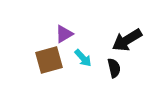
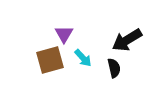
purple triangle: rotated 30 degrees counterclockwise
brown square: moved 1 px right
